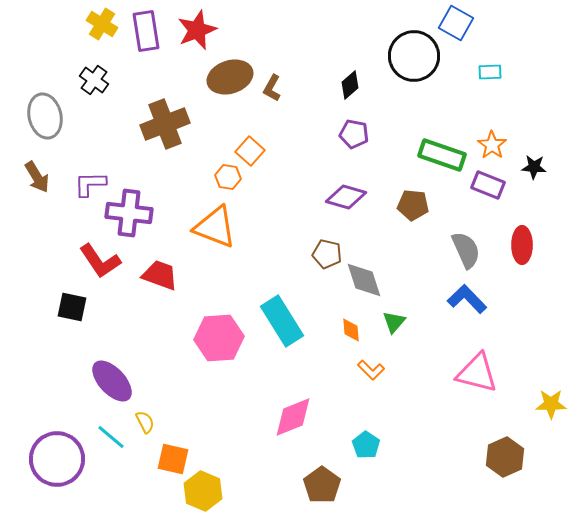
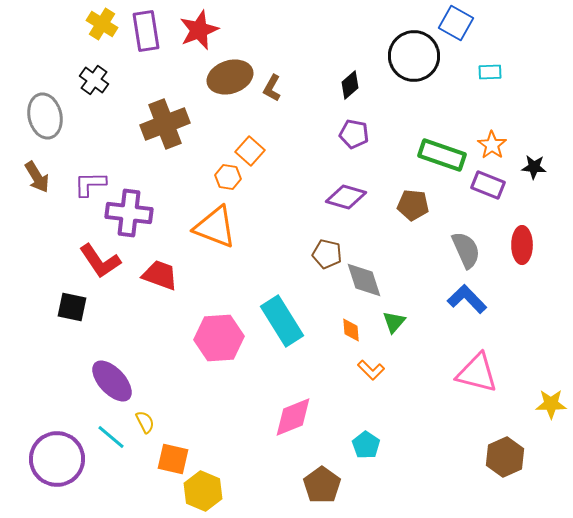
red star at (197, 30): moved 2 px right
